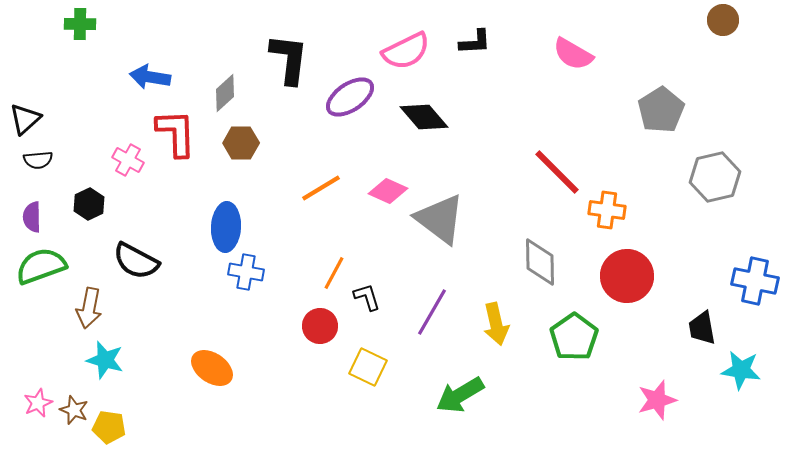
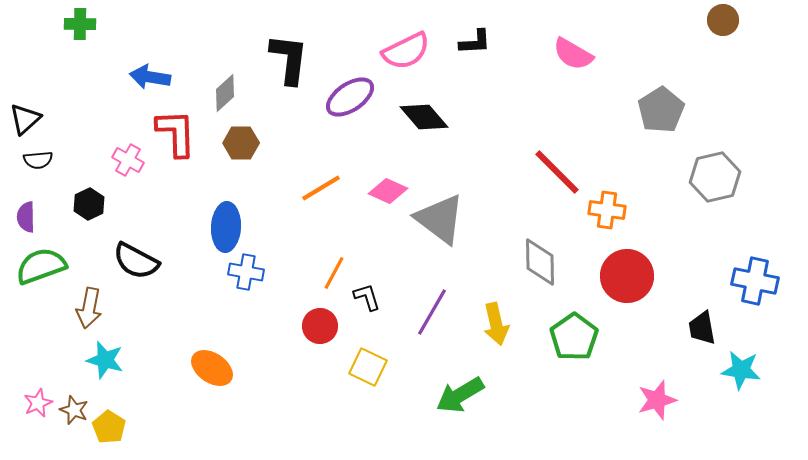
purple semicircle at (32, 217): moved 6 px left
yellow pentagon at (109, 427): rotated 24 degrees clockwise
